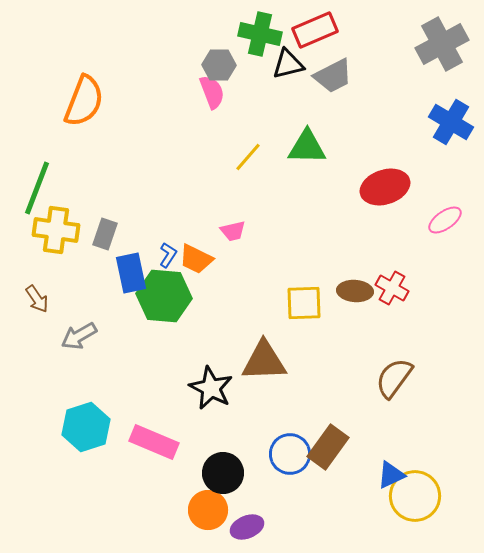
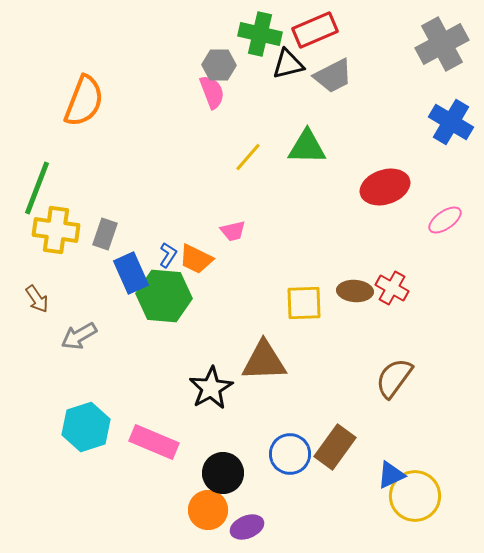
blue rectangle: rotated 12 degrees counterclockwise
black star: rotated 15 degrees clockwise
brown rectangle: moved 7 px right
